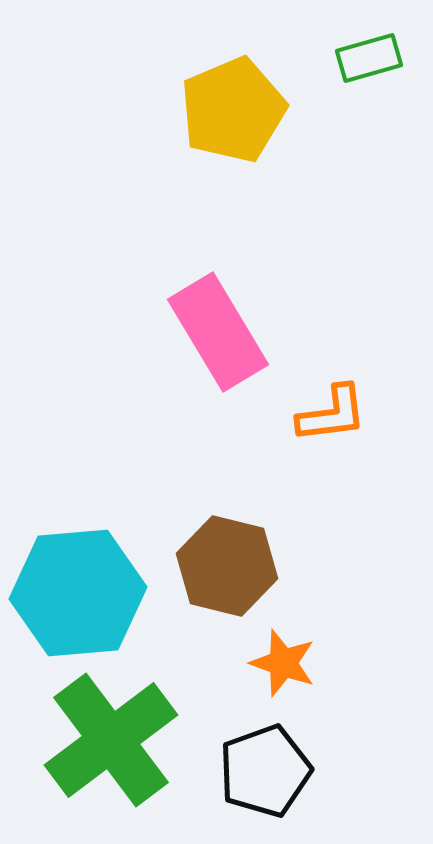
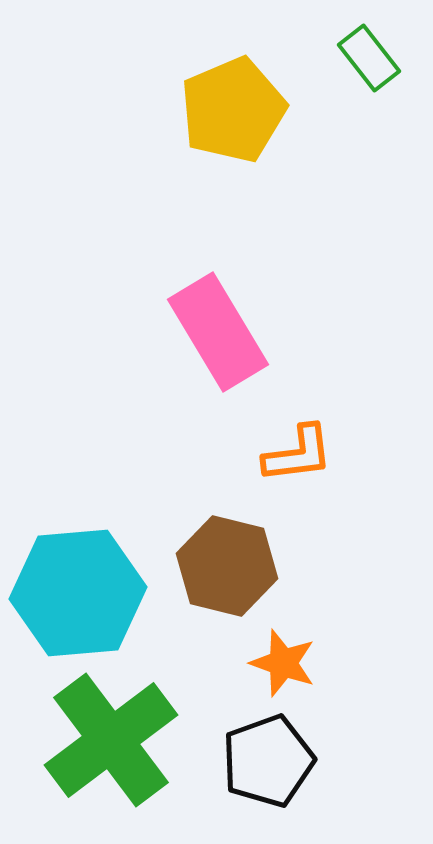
green rectangle: rotated 68 degrees clockwise
orange L-shape: moved 34 px left, 40 px down
black pentagon: moved 3 px right, 10 px up
